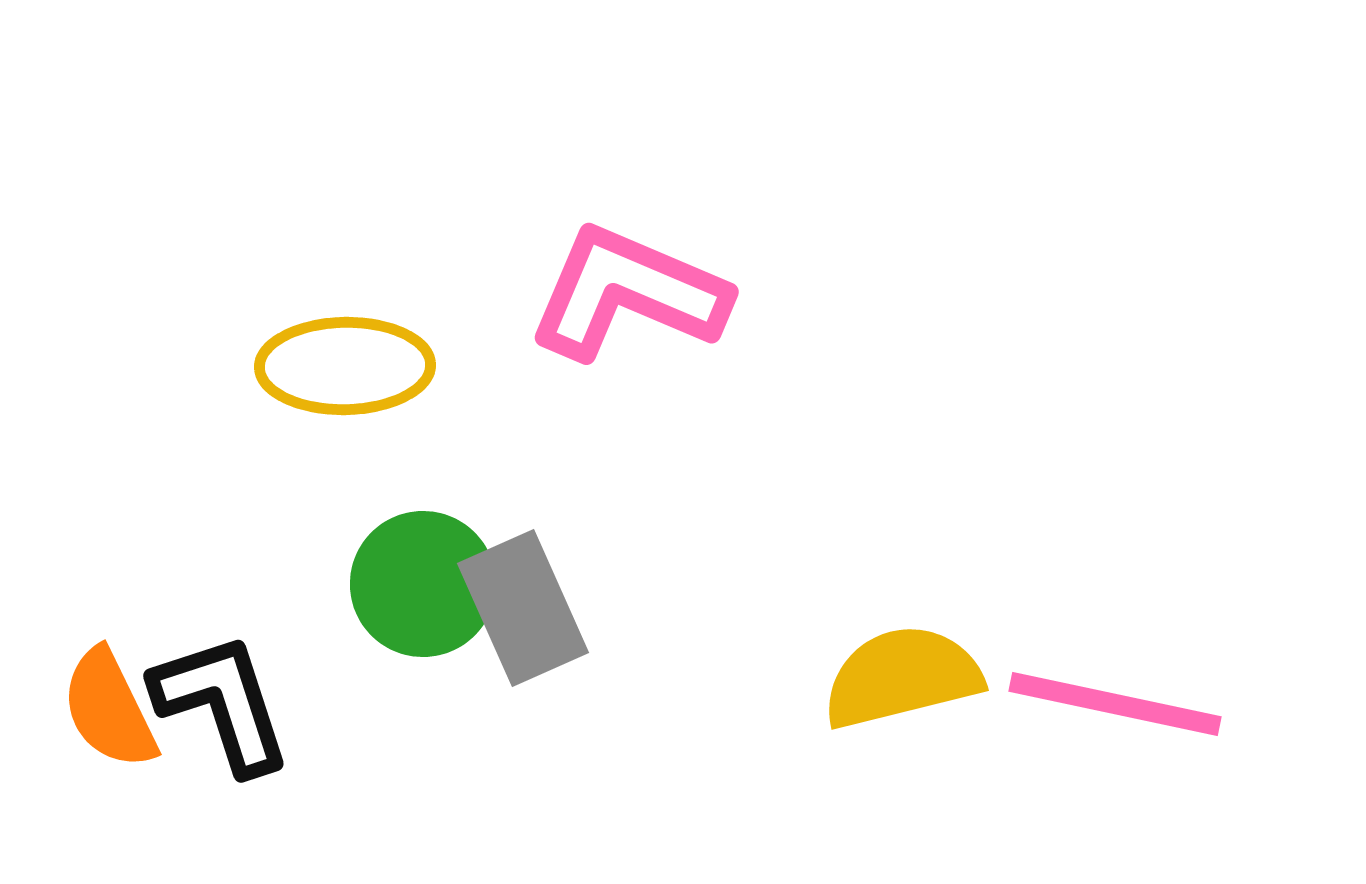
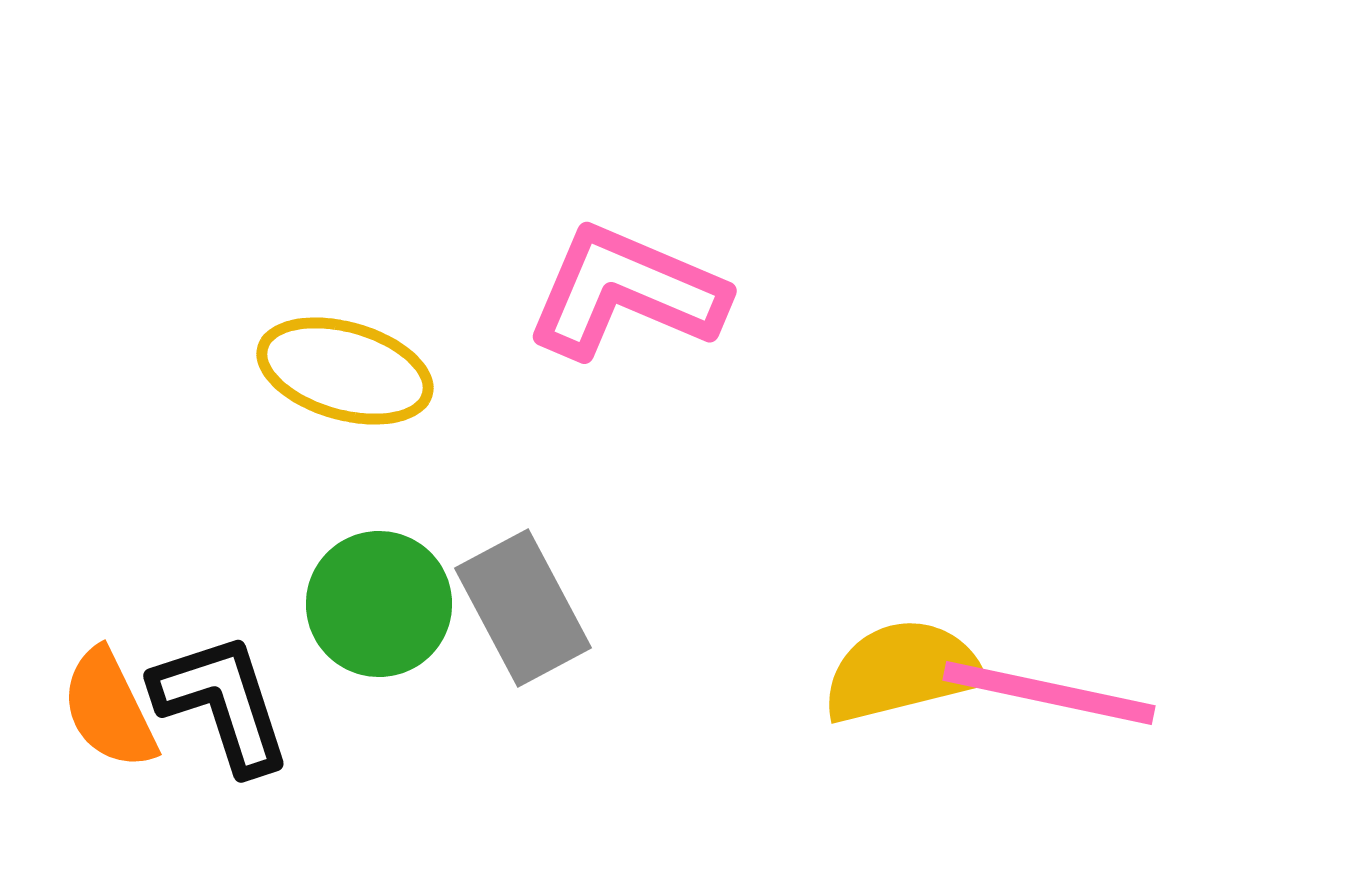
pink L-shape: moved 2 px left, 1 px up
yellow ellipse: moved 5 px down; rotated 17 degrees clockwise
green circle: moved 44 px left, 20 px down
gray rectangle: rotated 4 degrees counterclockwise
yellow semicircle: moved 6 px up
pink line: moved 66 px left, 11 px up
